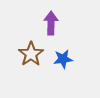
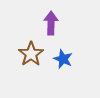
blue star: rotated 30 degrees clockwise
